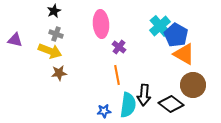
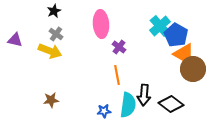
gray cross: rotated 16 degrees clockwise
brown star: moved 8 px left, 27 px down
brown circle: moved 16 px up
